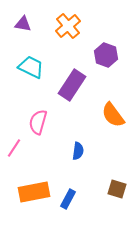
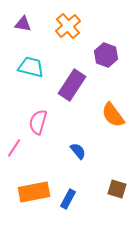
cyan trapezoid: rotated 12 degrees counterclockwise
blue semicircle: rotated 48 degrees counterclockwise
